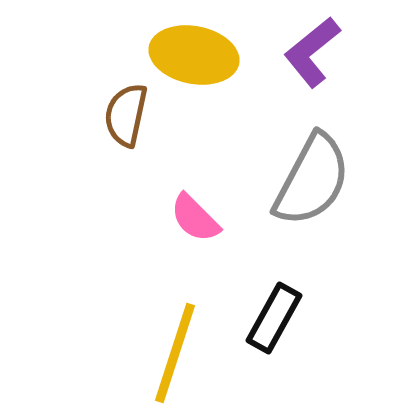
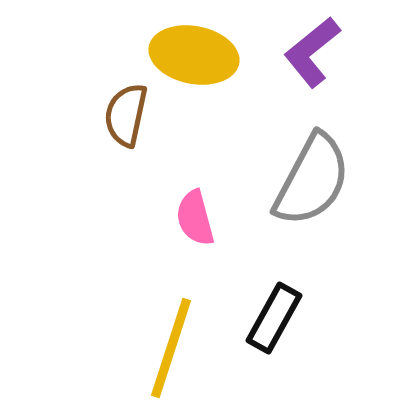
pink semicircle: rotated 30 degrees clockwise
yellow line: moved 4 px left, 5 px up
